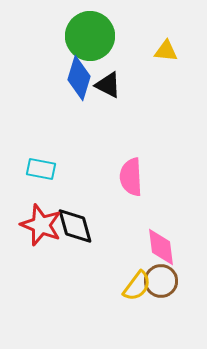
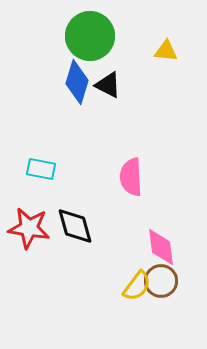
blue diamond: moved 2 px left, 4 px down
red star: moved 12 px left, 3 px down; rotated 12 degrees counterclockwise
